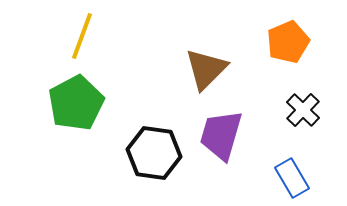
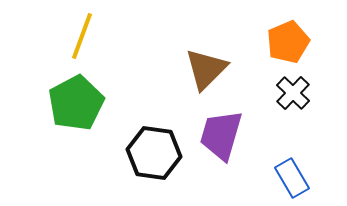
black cross: moved 10 px left, 17 px up
